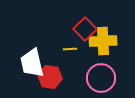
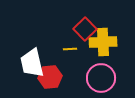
yellow cross: moved 1 px down
red hexagon: rotated 15 degrees counterclockwise
